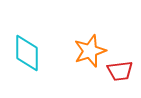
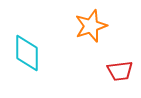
orange star: moved 1 px right, 25 px up
